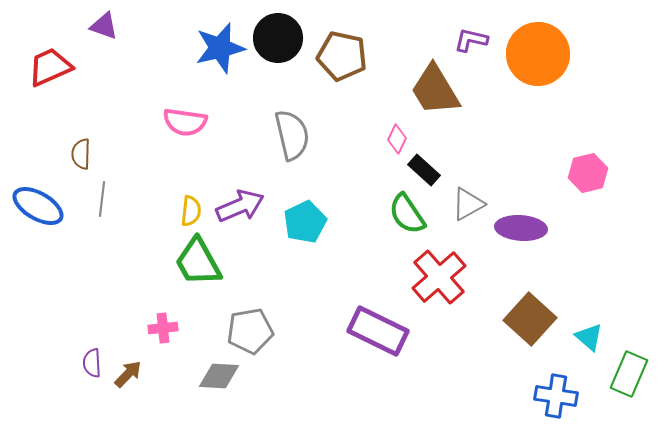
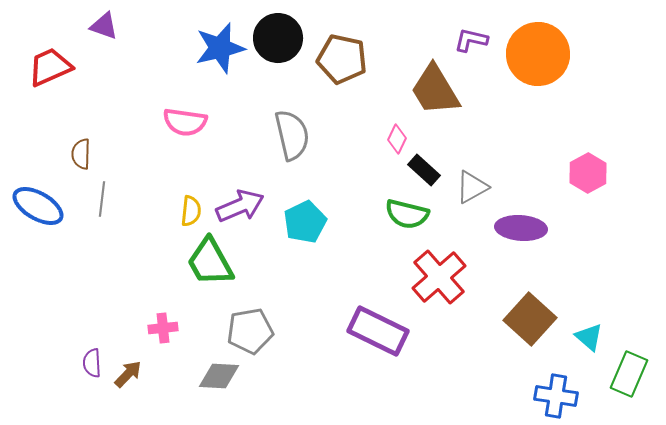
brown pentagon: moved 3 px down
pink hexagon: rotated 15 degrees counterclockwise
gray triangle: moved 4 px right, 17 px up
green semicircle: rotated 42 degrees counterclockwise
green trapezoid: moved 12 px right
